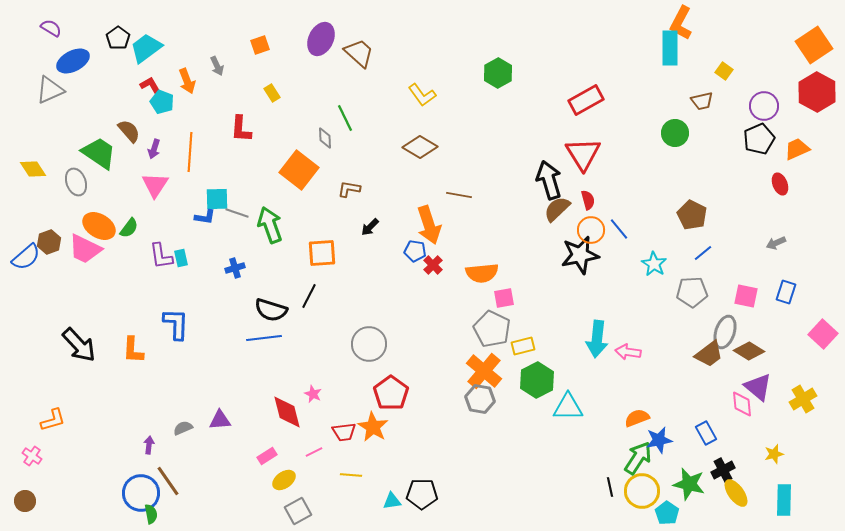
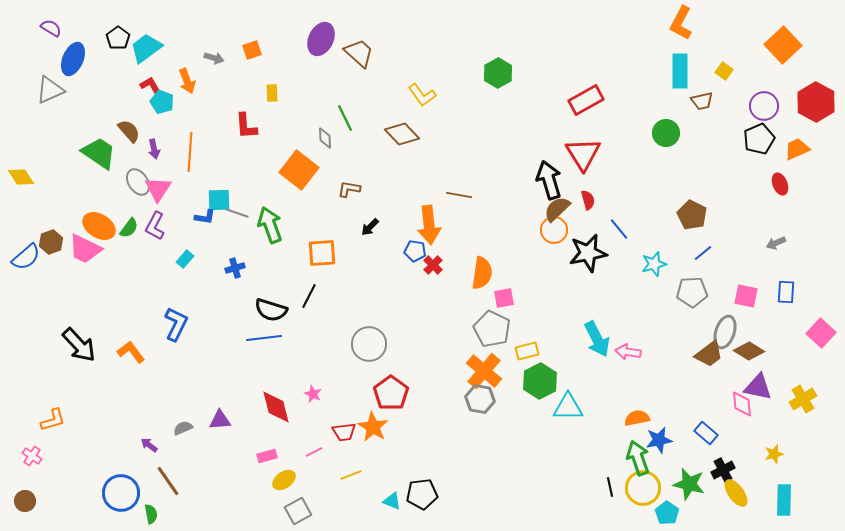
orange square at (260, 45): moved 8 px left, 5 px down
orange square at (814, 45): moved 31 px left; rotated 9 degrees counterclockwise
cyan rectangle at (670, 48): moved 10 px right, 23 px down
blue ellipse at (73, 61): moved 2 px up; rotated 40 degrees counterclockwise
gray arrow at (217, 66): moved 3 px left, 8 px up; rotated 48 degrees counterclockwise
red hexagon at (817, 92): moved 1 px left, 10 px down
yellow rectangle at (272, 93): rotated 30 degrees clockwise
red L-shape at (241, 129): moved 5 px right, 3 px up; rotated 8 degrees counterclockwise
green circle at (675, 133): moved 9 px left
brown diamond at (420, 147): moved 18 px left, 13 px up; rotated 16 degrees clockwise
purple arrow at (154, 149): rotated 30 degrees counterclockwise
yellow diamond at (33, 169): moved 12 px left, 8 px down
gray ellipse at (76, 182): moved 62 px right; rotated 12 degrees counterclockwise
pink triangle at (155, 185): moved 3 px right, 4 px down
cyan square at (217, 199): moved 2 px right, 1 px down
orange arrow at (429, 225): rotated 12 degrees clockwise
orange circle at (591, 230): moved 37 px left
brown hexagon at (49, 242): moved 2 px right
black star at (580, 255): moved 8 px right, 2 px up
purple L-shape at (161, 256): moved 6 px left, 30 px up; rotated 36 degrees clockwise
cyan rectangle at (181, 258): moved 4 px right, 1 px down; rotated 54 degrees clockwise
cyan star at (654, 264): rotated 25 degrees clockwise
orange semicircle at (482, 273): rotated 76 degrees counterclockwise
blue rectangle at (786, 292): rotated 15 degrees counterclockwise
blue L-shape at (176, 324): rotated 24 degrees clockwise
pink square at (823, 334): moved 2 px left, 1 px up
cyan arrow at (597, 339): rotated 33 degrees counterclockwise
yellow rectangle at (523, 346): moved 4 px right, 5 px down
orange L-shape at (133, 350): moved 2 px left, 2 px down; rotated 140 degrees clockwise
green hexagon at (537, 380): moved 3 px right, 1 px down
purple triangle at (758, 387): rotated 28 degrees counterclockwise
red diamond at (287, 412): moved 11 px left, 5 px up
orange semicircle at (637, 418): rotated 10 degrees clockwise
blue rectangle at (706, 433): rotated 20 degrees counterclockwise
purple arrow at (149, 445): rotated 60 degrees counterclockwise
pink rectangle at (267, 456): rotated 18 degrees clockwise
green arrow at (638, 458): rotated 52 degrees counterclockwise
yellow line at (351, 475): rotated 25 degrees counterclockwise
yellow circle at (642, 491): moved 1 px right, 3 px up
blue circle at (141, 493): moved 20 px left
black pentagon at (422, 494): rotated 8 degrees counterclockwise
cyan triangle at (392, 501): rotated 30 degrees clockwise
